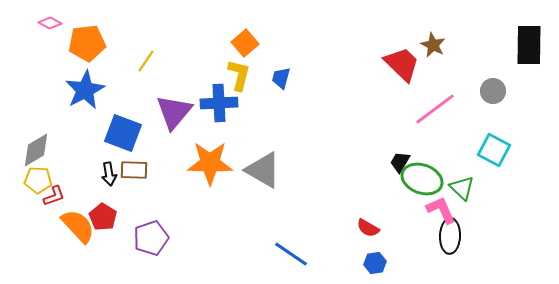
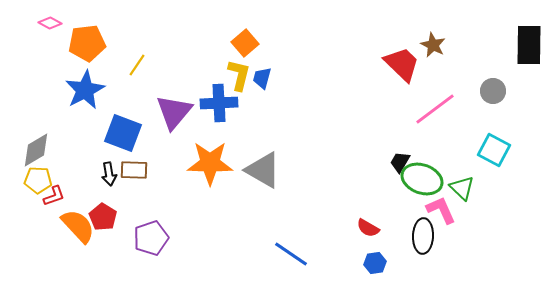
yellow line: moved 9 px left, 4 px down
blue trapezoid: moved 19 px left
black ellipse: moved 27 px left
